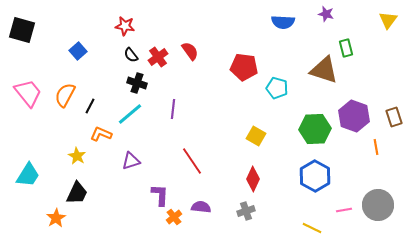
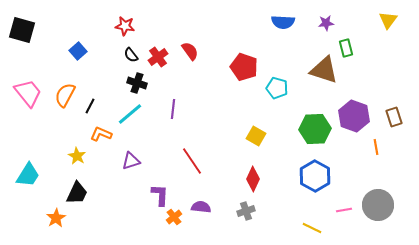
purple star: moved 9 px down; rotated 21 degrees counterclockwise
red pentagon: rotated 12 degrees clockwise
